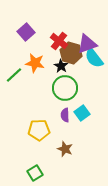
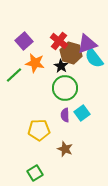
purple square: moved 2 px left, 9 px down
